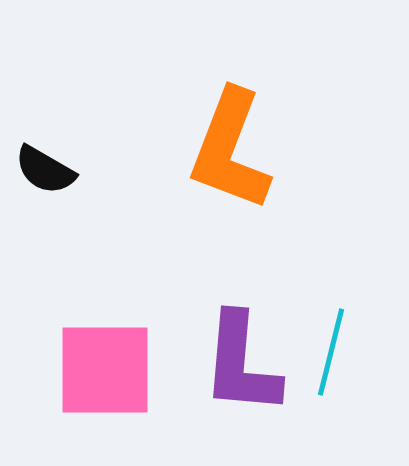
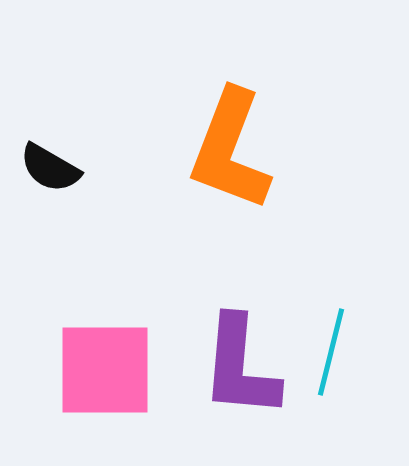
black semicircle: moved 5 px right, 2 px up
purple L-shape: moved 1 px left, 3 px down
